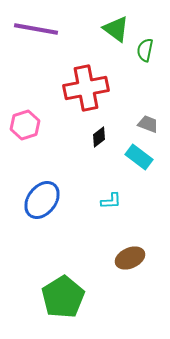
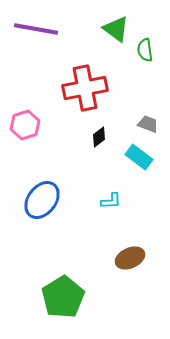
green semicircle: rotated 20 degrees counterclockwise
red cross: moved 1 px left
